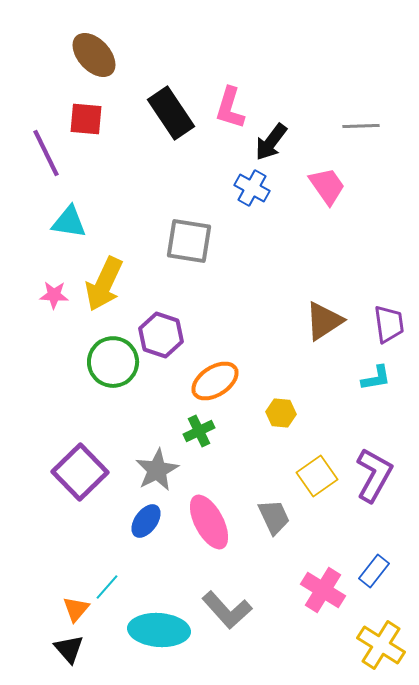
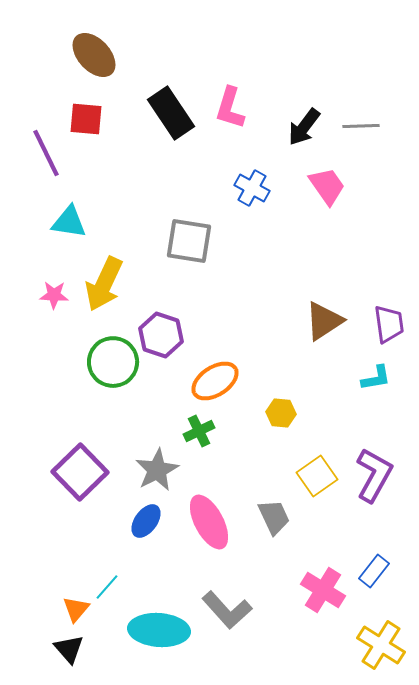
black arrow: moved 33 px right, 15 px up
